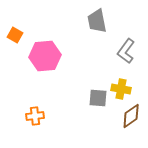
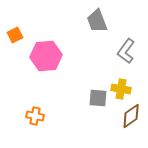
gray trapezoid: rotated 10 degrees counterclockwise
orange square: rotated 35 degrees clockwise
pink hexagon: moved 1 px right
orange cross: rotated 18 degrees clockwise
